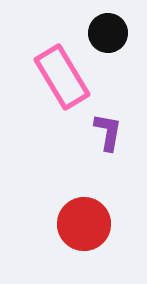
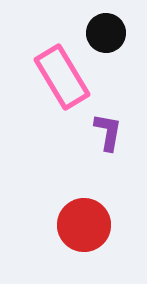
black circle: moved 2 px left
red circle: moved 1 px down
